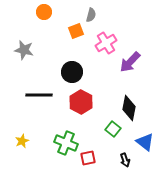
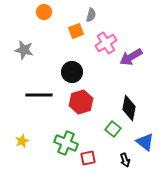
purple arrow: moved 1 px right, 5 px up; rotated 15 degrees clockwise
red hexagon: rotated 15 degrees clockwise
